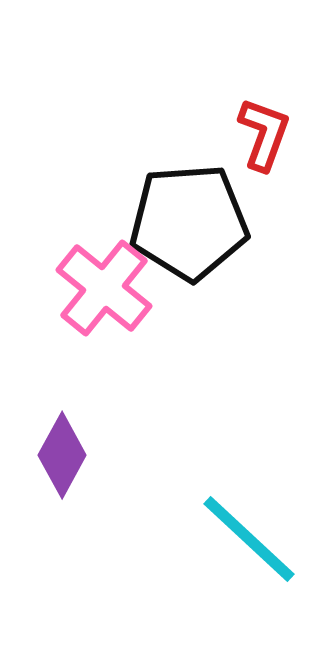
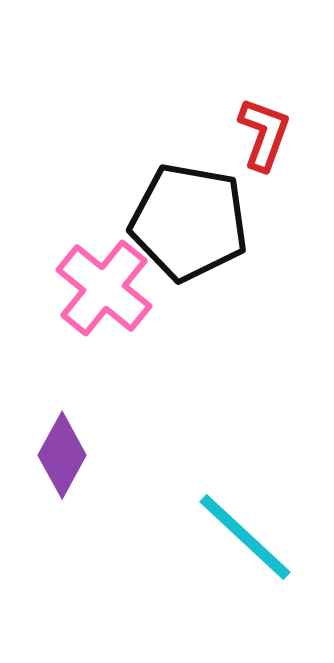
black pentagon: rotated 14 degrees clockwise
cyan line: moved 4 px left, 2 px up
